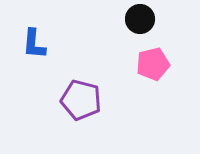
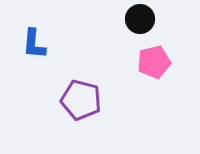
pink pentagon: moved 1 px right, 2 px up
